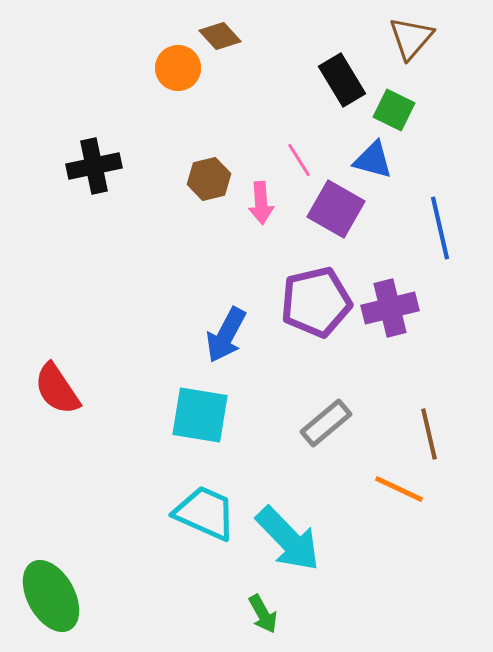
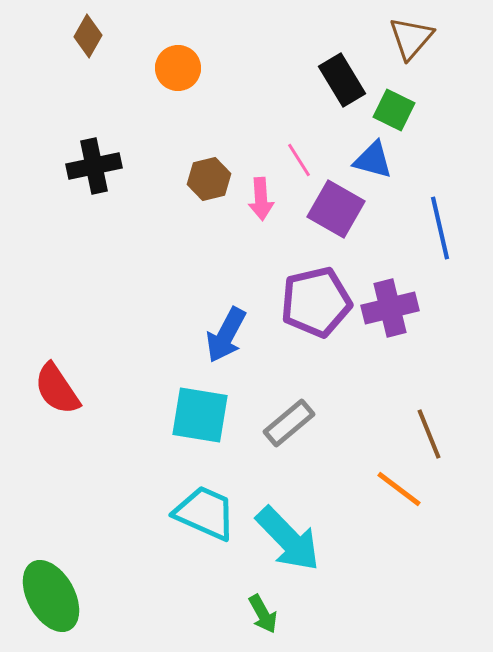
brown diamond: moved 132 px left; rotated 72 degrees clockwise
pink arrow: moved 4 px up
gray rectangle: moved 37 px left
brown line: rotated 9 degrees counterclockwise
orange line: rotated 12 degrees clockwise
